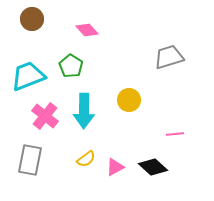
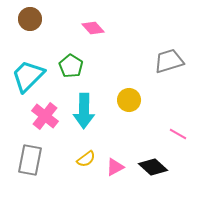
brown circle: moved 2 px left
pink diamond: moved 6 px right, 2 px up
gray trapezoid: moved 4 px down
cyan trapezoid: rotated 24 degrees counterclockwise
pink line: moved 3 px right; rotated 36 degrees clockwise
